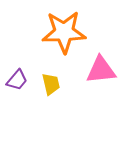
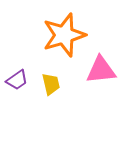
orange star: moved 3 px down; rotated 15 degrees counterclockwise
purple trapezoid: rotated 15 degrees clockwise
